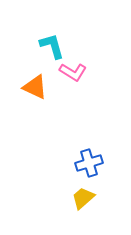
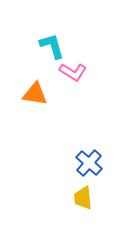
orange triangle: moved 7 px down; rotated 16 degrees counterclockwise
blue cross: rotated 32 degrees counterclockwise
yellow trapezoid: rotated 55 degrees counterclockwise
